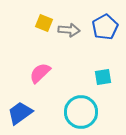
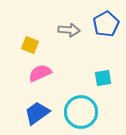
yellow square: moved 14 px left, 22 px down
blue pentagon: moved 1 px right, 3 px up
pink semicircle: rotated 20 degrees clockwise
cyan square: moved 1 px down
blue trapezoid: moved 17 px right
